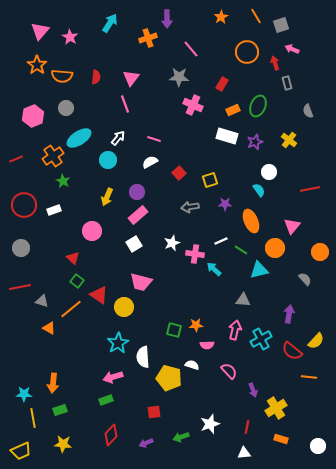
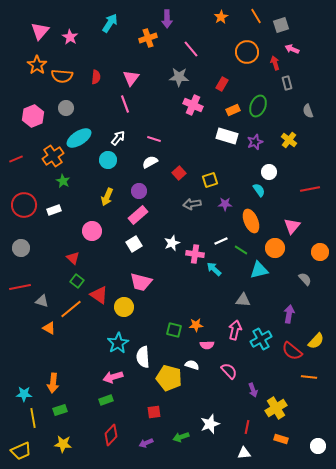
purple circle at (137, 192): moved 2 px right, 1 px up
gray arrow at (190, 207): moved 2 px right, 3 px up
